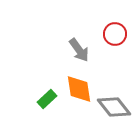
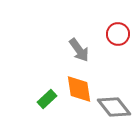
red circle: moved 3 px right
